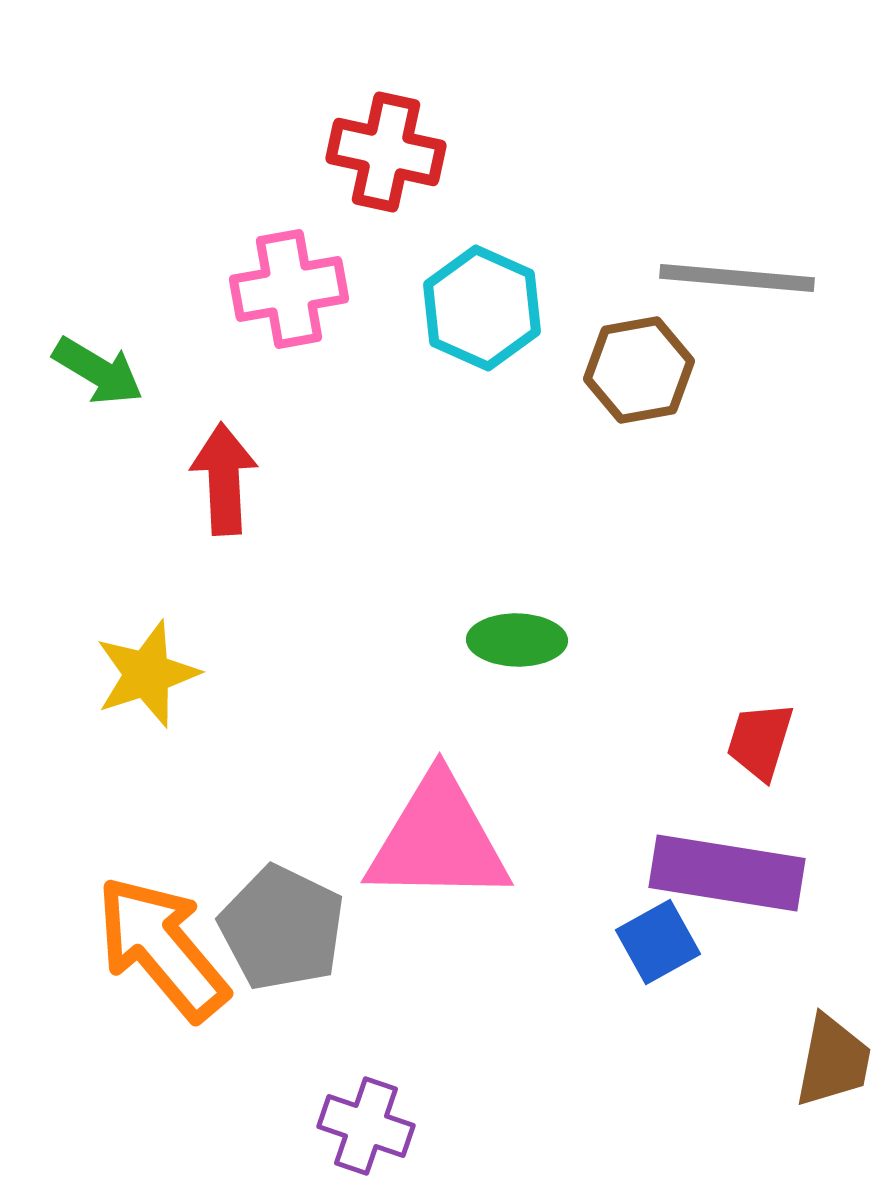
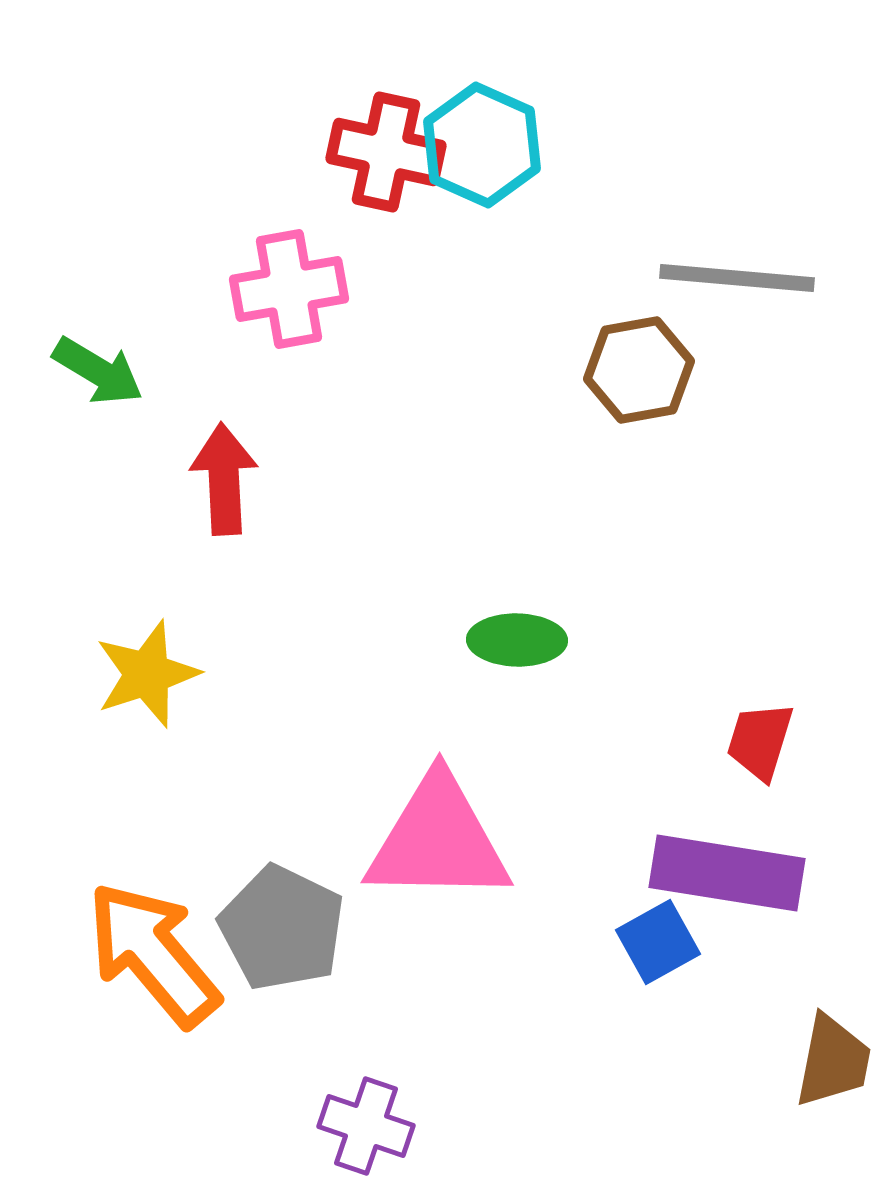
cyan hexagon: moved 163 px up
orange arrow: moved 9 px left, 6 px down
